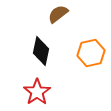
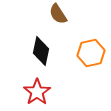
brown semicircle: rotated 85 degrees counterclockwise
